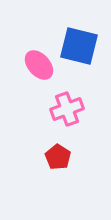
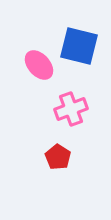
pink cross: moved 4 px right
